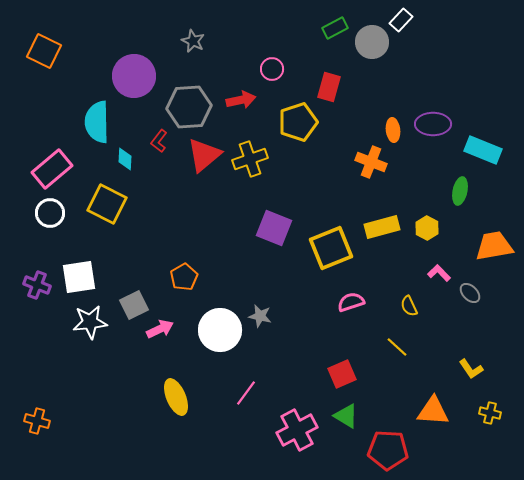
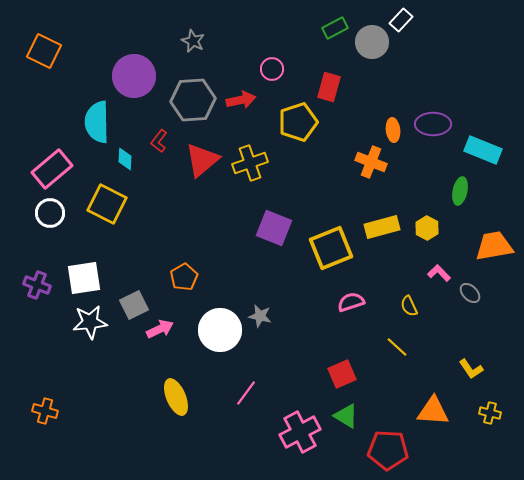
gray hexagon at (189, 107): moved 4 px right, 7 px up
red triangle at (204, 155): moved 2 px left, 5 px down
yellow cross at (250, 159): moved 4 px down
white square at (79, 277): moved 5 px right, 1 px down
orange cross at (37, 421): moved 8 px right, 10 px up
pink cross at (297, 430): moved 3 px right, 2 px down
